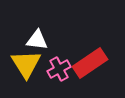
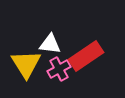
white triangle: moved 13 px right, 4 px down
red rectangle: moved 4 px left, 7 px up
